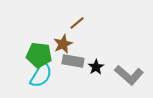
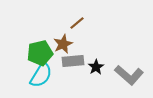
green pentagon: moved 1 px right, 2 px up; rotated 20 degrees counterclockwise
gray rectangle: rotated 15 degrees counterclockwise
